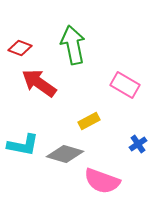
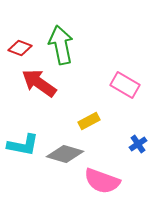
green arrow: moved 12 px left
